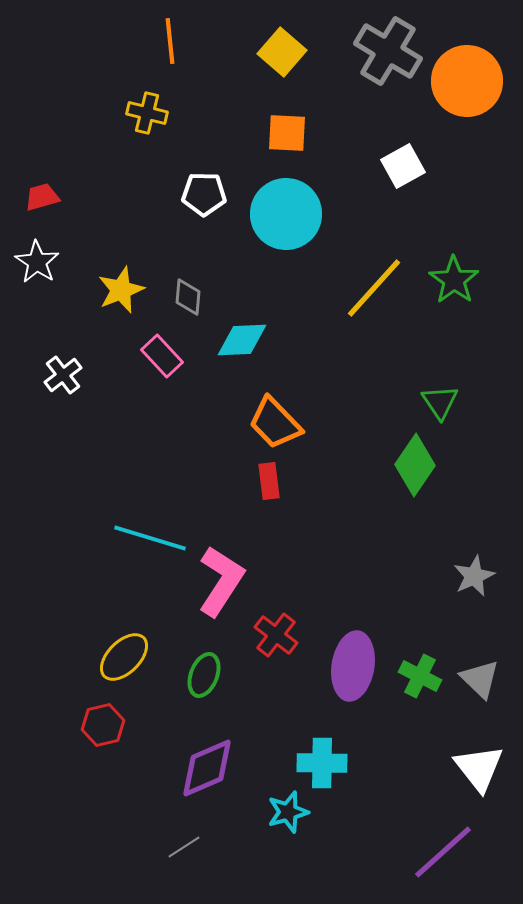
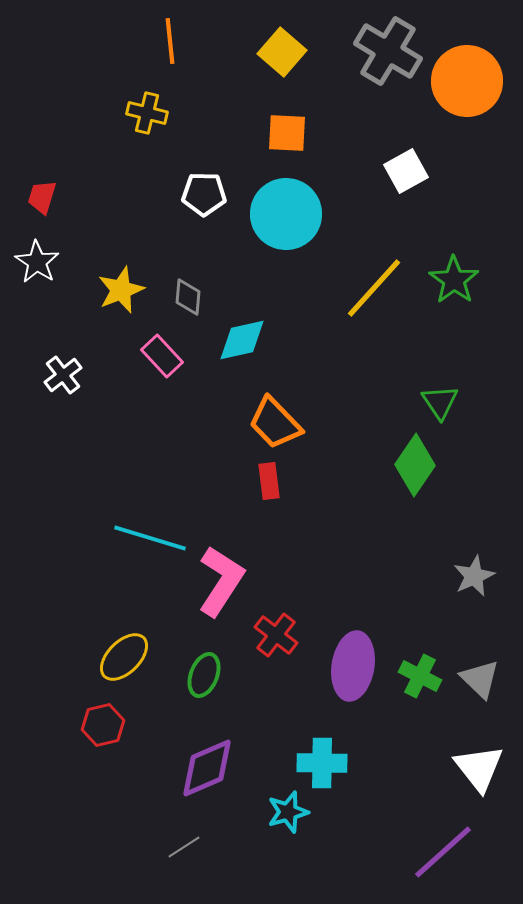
white square: moved 3 px right, 5 px down
red trapezoid: rotated 57 degrees counterclockwise
cyan diamond: rotated 10 degrees counterclockwise
